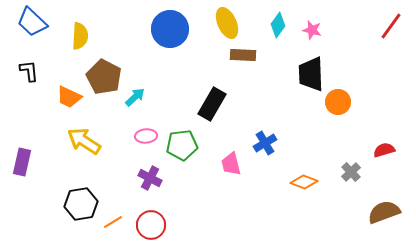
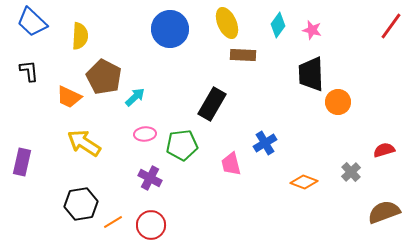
pink ellipse: moved 1 px left, 2 px up
yellow arrow: moved 2 px down
